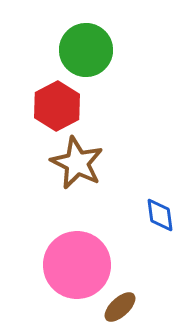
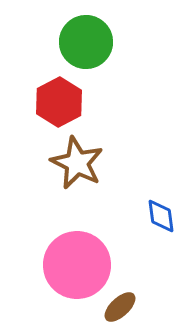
green circle: moved 8 px up
red hexagon: moved 2 px right, 4 px up
blue diamond: moved 1 px right, 1 px down
